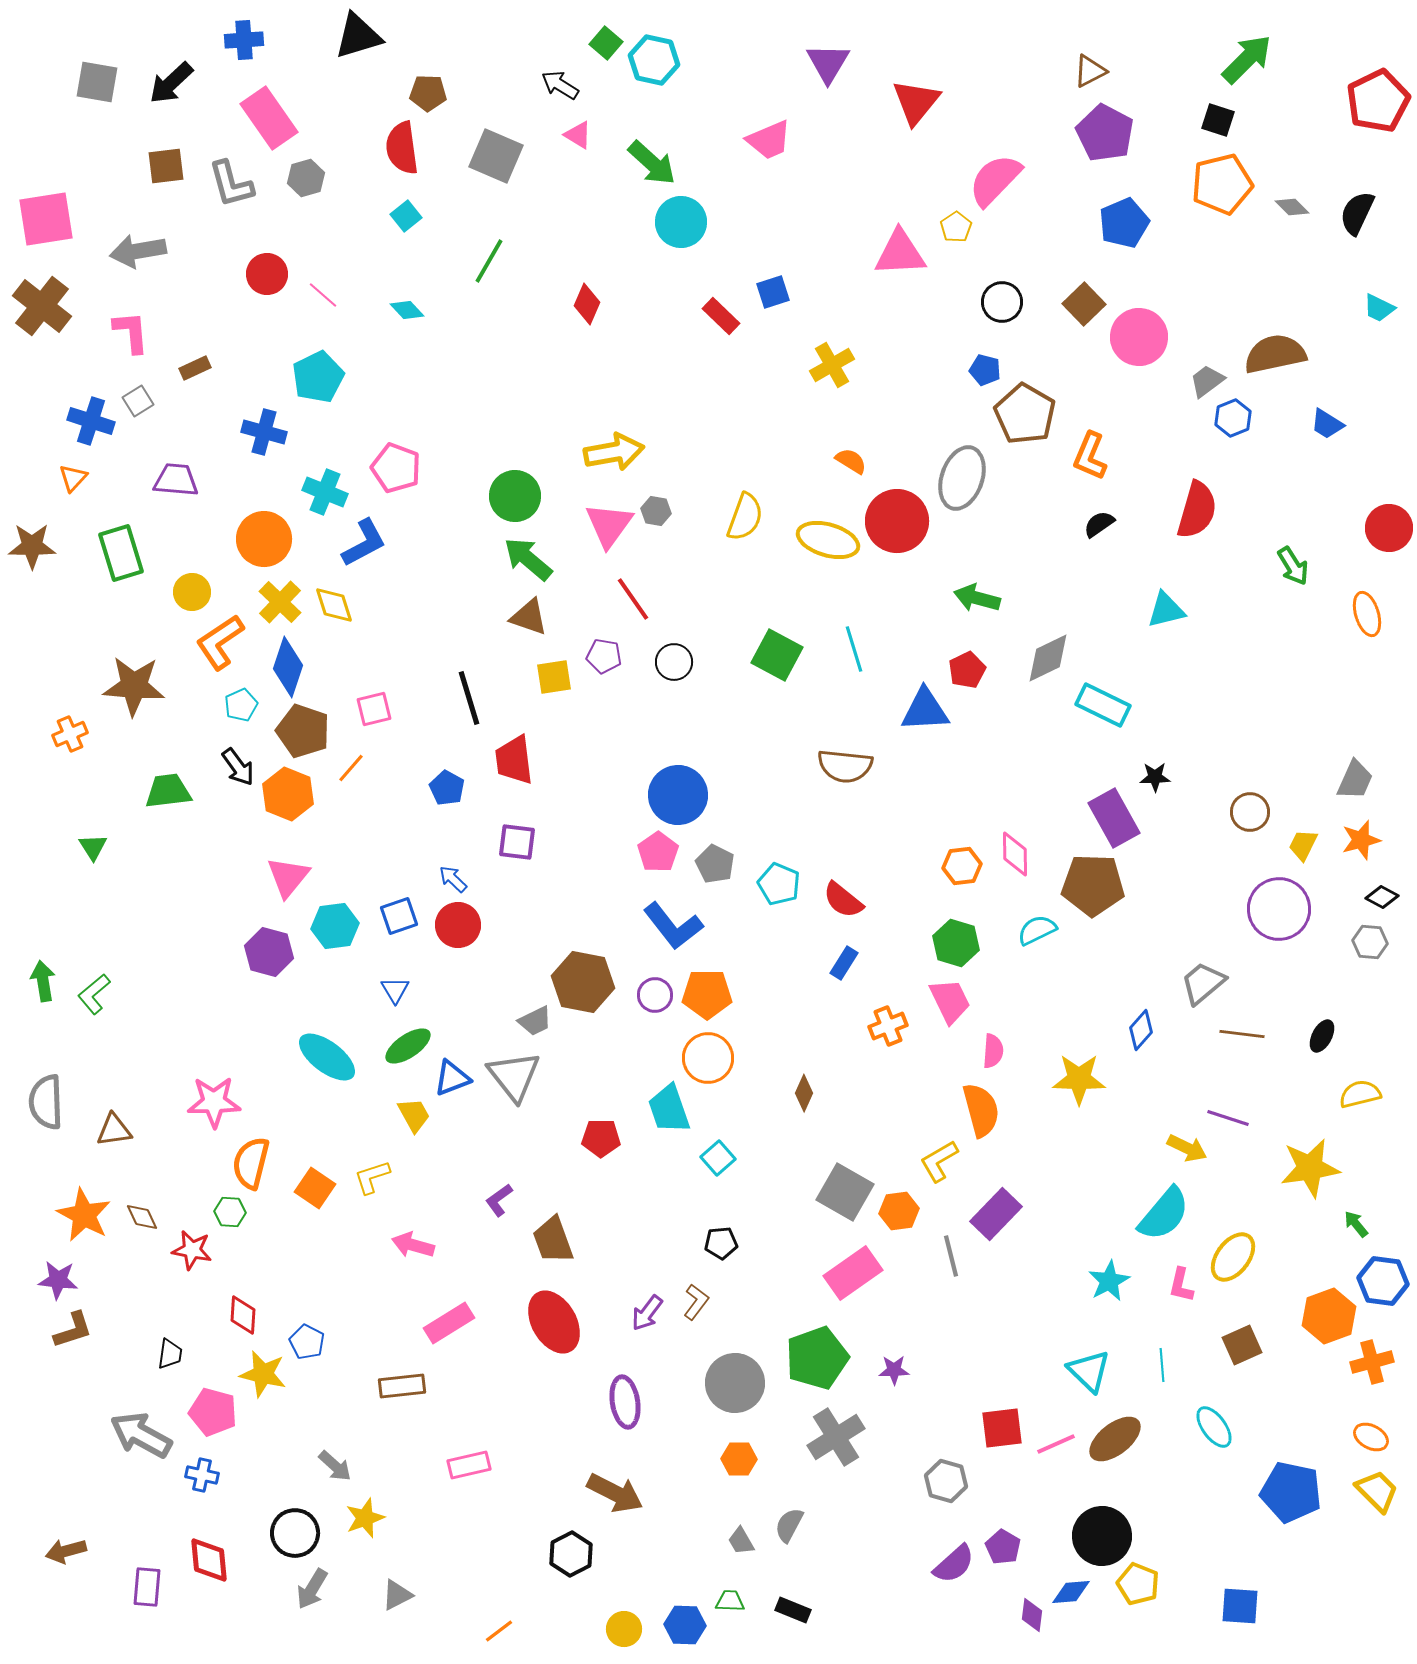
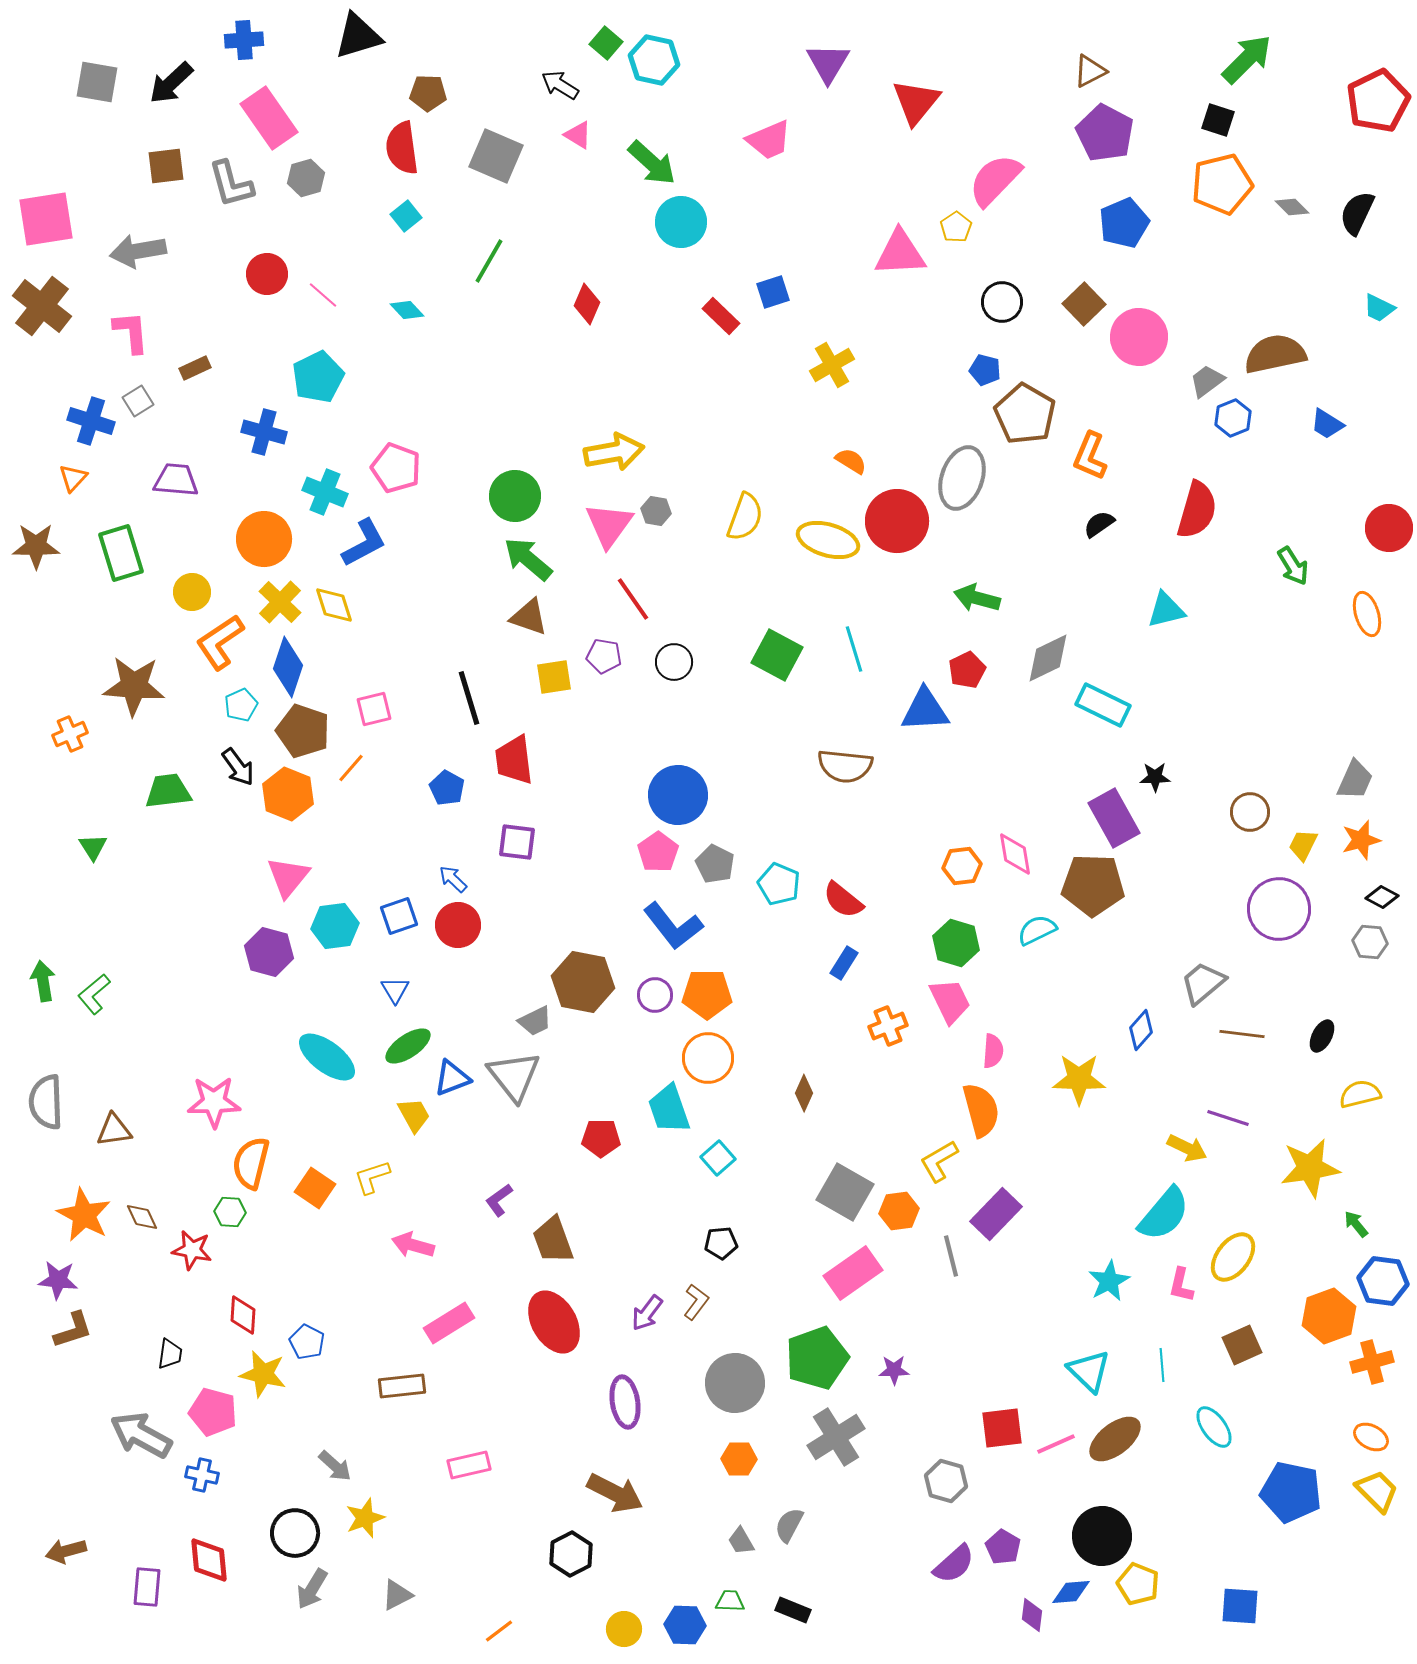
brown star at (32, 546): moved 4 px right
pink diamond at (1015, 854): rotated 9 degrees counterclockwise
